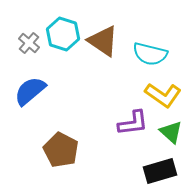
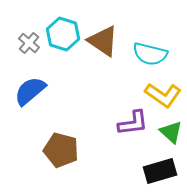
brown pentagon: rotated 12 degrees counterclockwise
